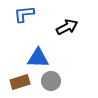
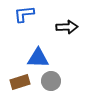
black arrow: rotated 25 degrees clockwise
